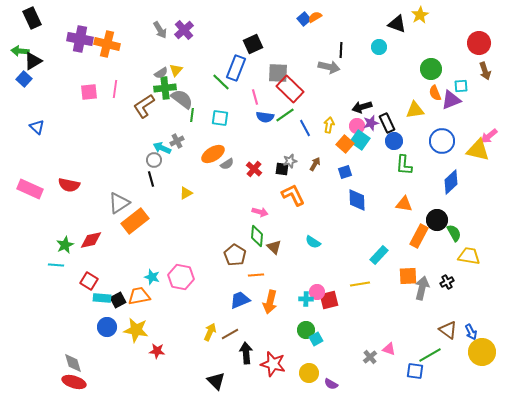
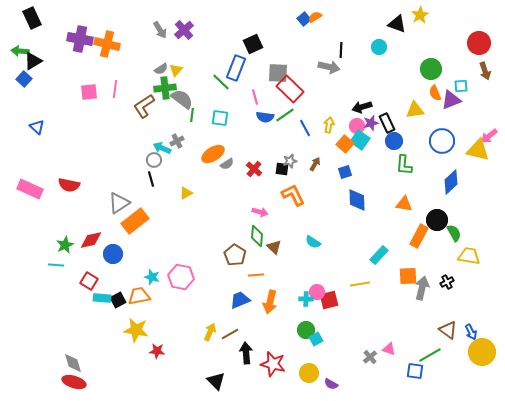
gray semicircle at (161, 73): moved 4 px up
blue circle at (107, 327): moved 6 px right, 73 px up
